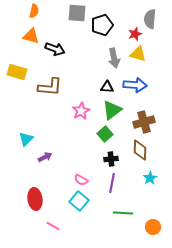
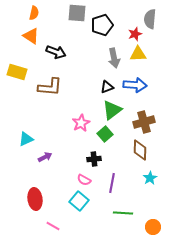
orange semicircle: moved 2 px down
orange triangle: rotated 18 degrees clockwise
black arrow: moved 1 px right, 3 px down
yellow triangle: rotated 18 degrees counterclockwise
black triangle: rotated 24 degrees counterclockwise
pink star: moved 12 px down
cyan triangle: rotated 21 degrees clockwise
black cross: moved 17 px left
pink semicircle: moved 3 px right
